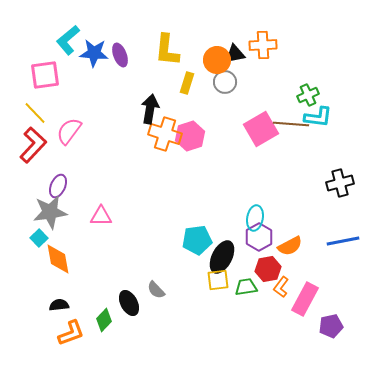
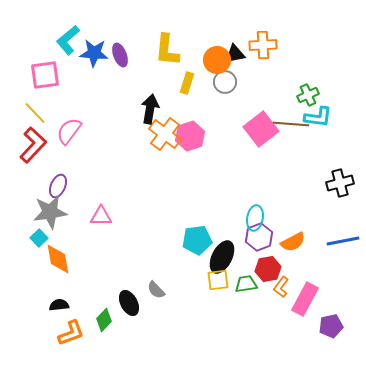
pink square at (261, 129): rotated 8 degrees counterclockwise
orange cross at (165, 134): rotated 20 degrees clockwise
purple hexagon at (259, 237): rotated 8 degrees clockwise
orange semicircle at (290, 246): moved 3 px right, 4 px up
green trapezoid at (246, 287): moved 3 px up
